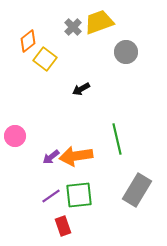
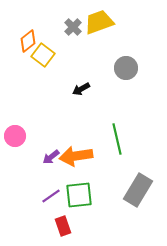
gray circle: moved 16 px down
yellow square: moved 2 px left, 4 px up
gray rectangle: moved 1 px right
